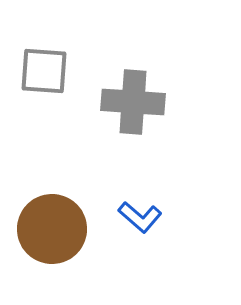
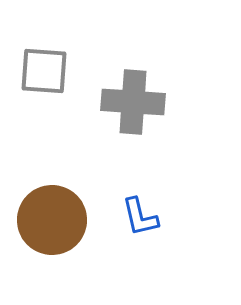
blue L-shape: rotated 36 degrees clockwise
brown circle: moved 9 px up
